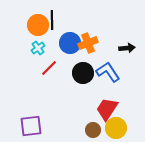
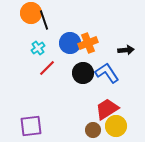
black line: moved 8 px left; rotated 18 degrees counterclockwise
orange circle: moved 7 px left, 12 px up
black arrow: moved 1 px left, 2 px down
red line: moved 2 px left
blue L-shape: moved 1 px left, 1 px down
red trapezoid: rotated 25 degrees clockwise
yellow circle: moved 2 px up
